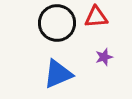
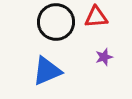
black circle: moved 1 px left, 1 px up
blue triangle: moved 11 px left, 3 px up
